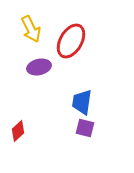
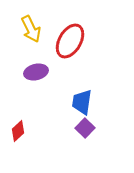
red ellipse: moved 1 px left
purple ellipse: moved 3 px left, 5 px down
purple square: rotated 30 degrees clockwise
